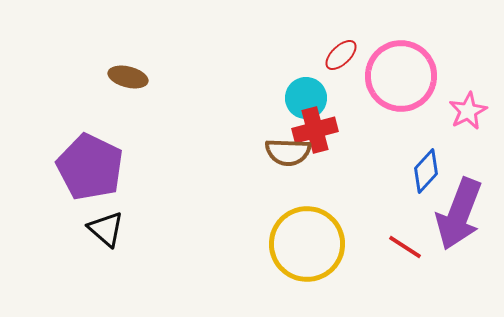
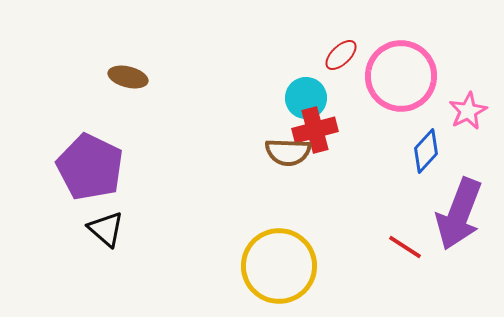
blue diamond: moved 20 px up
yellow circle: moved 28 px left, 22 px down
